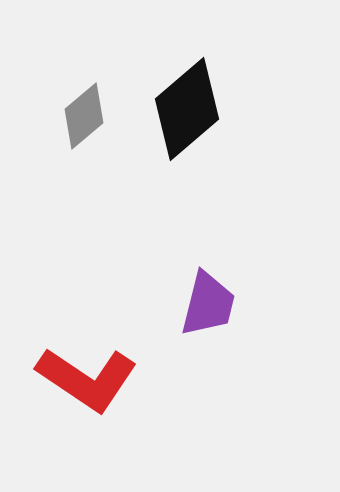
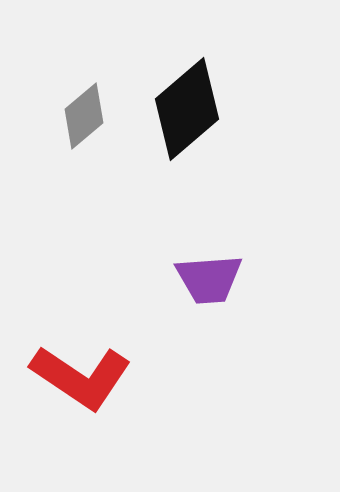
purple trapezoid: moved 1 px right, 25 px up; rotated 72 degrees clockwise
red L-shape: moved 6 px left, 2 px up
